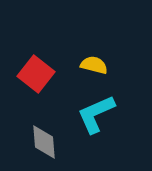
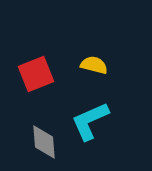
red square: rotated 30 degrees clockwise
cyan L-shape: moved 6 px left, 7 px down
